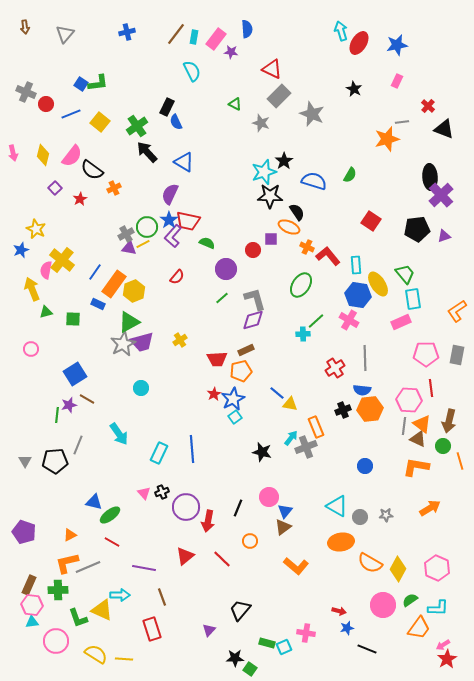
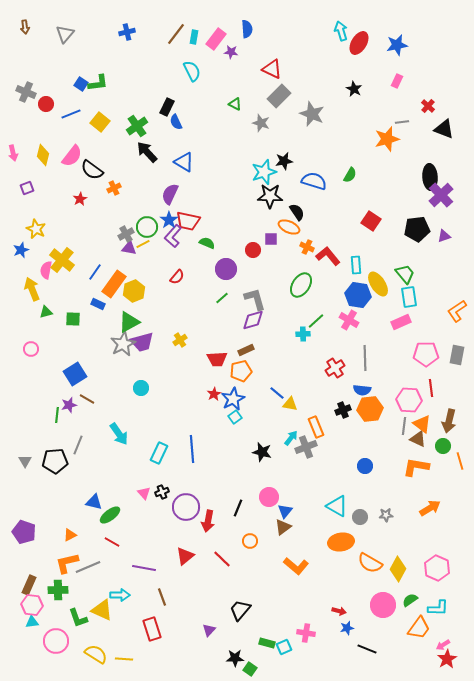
black star at (284, 161): rotated 24 degrees clockwise
purple square at (55, 188): moved 28 px left; rotated 24 degrees clockwise
cyan rectangle at (413, 299): moved 4 px left, 2 px up
